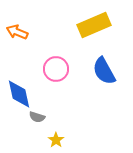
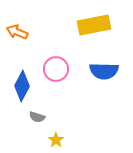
yellow rectangle: rotated 12 degrees clockwise
blue semicircle: rotated 60 degrees counterclockwise
blue diamond: moved 3 px right, 8 px up; rotated 40 degrees clockwise
